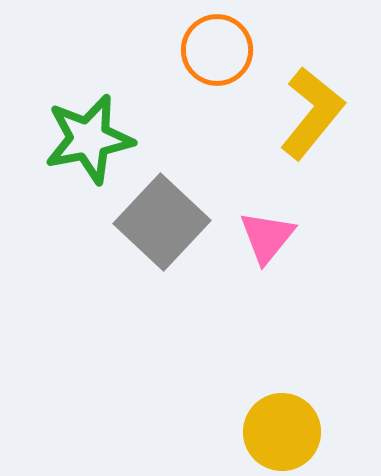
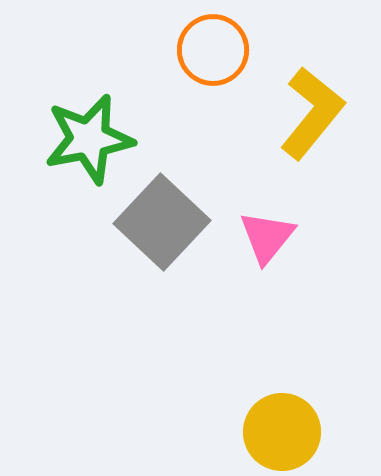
orange circle: moved 4 px left
